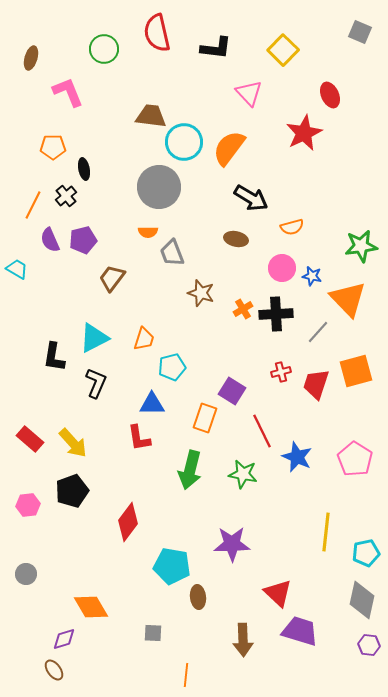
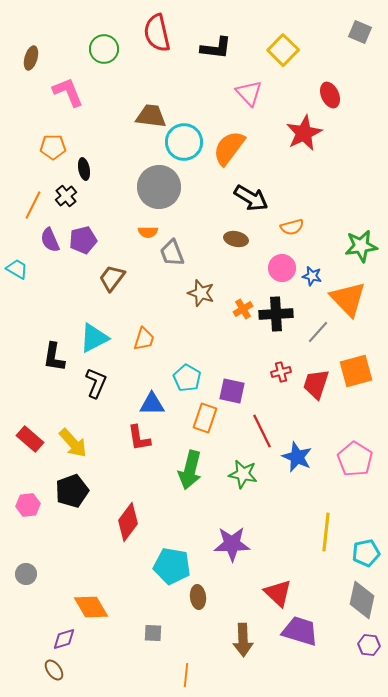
cyan pentagon at (172, 367): moved 15 px right, 11 px down; rotated 28 degrees counterclockwise
purple square at (232, 391): rotated 20 degrees counterclockwise
